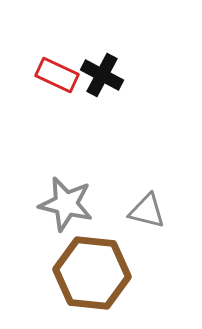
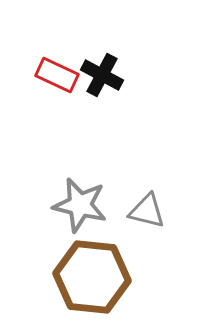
gray star: moved 14 px right, 1 px down
brown hexagon: moved 4 px down
